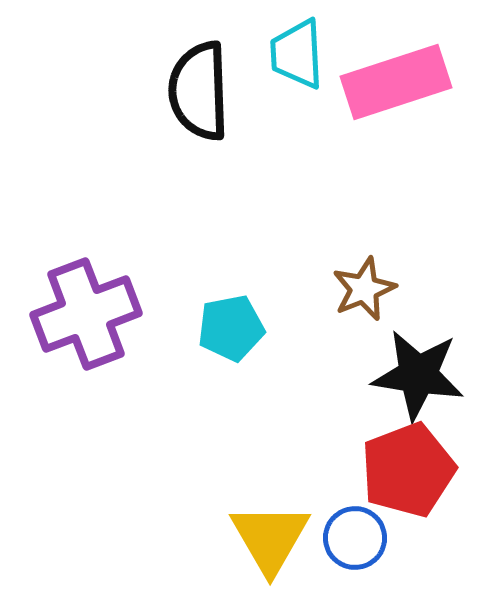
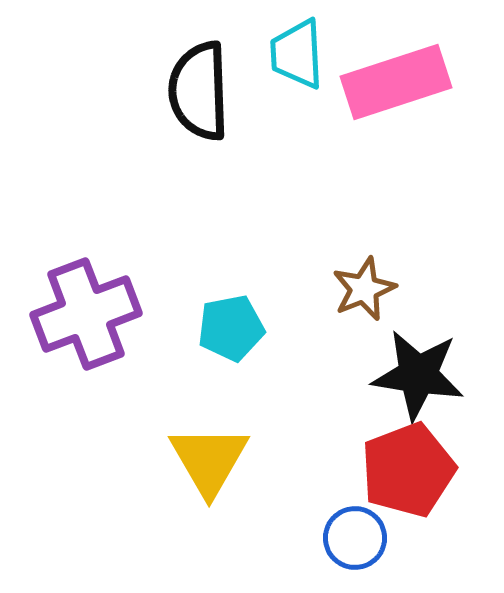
yellow triangle: moved 61 px left, 78 px up
